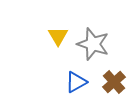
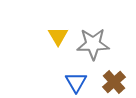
gray star: rotated 20 degrees counterclockwise
blue triangle: rotated 30 degrees counterclockwise
